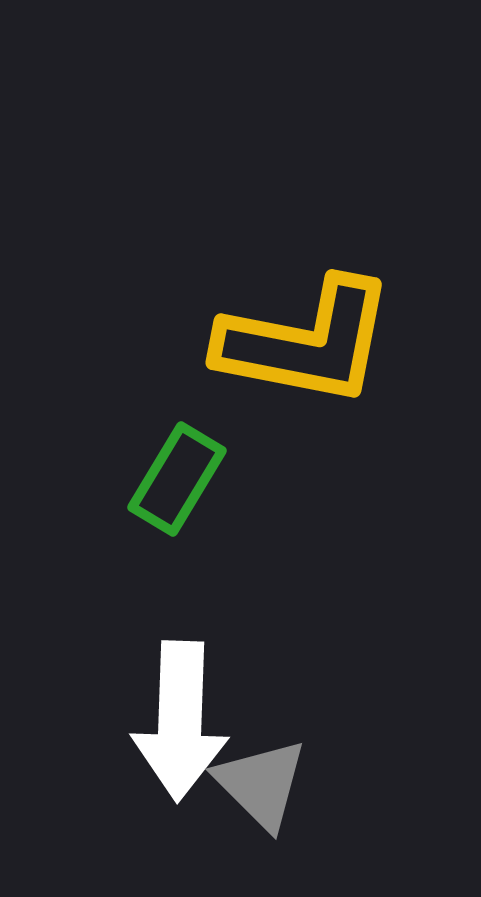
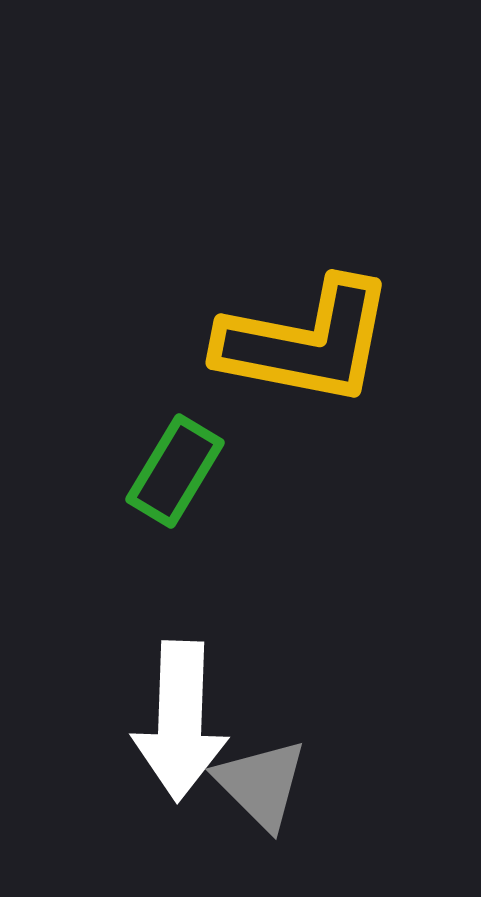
green rectangle: moved 2 px left, 8 px up
